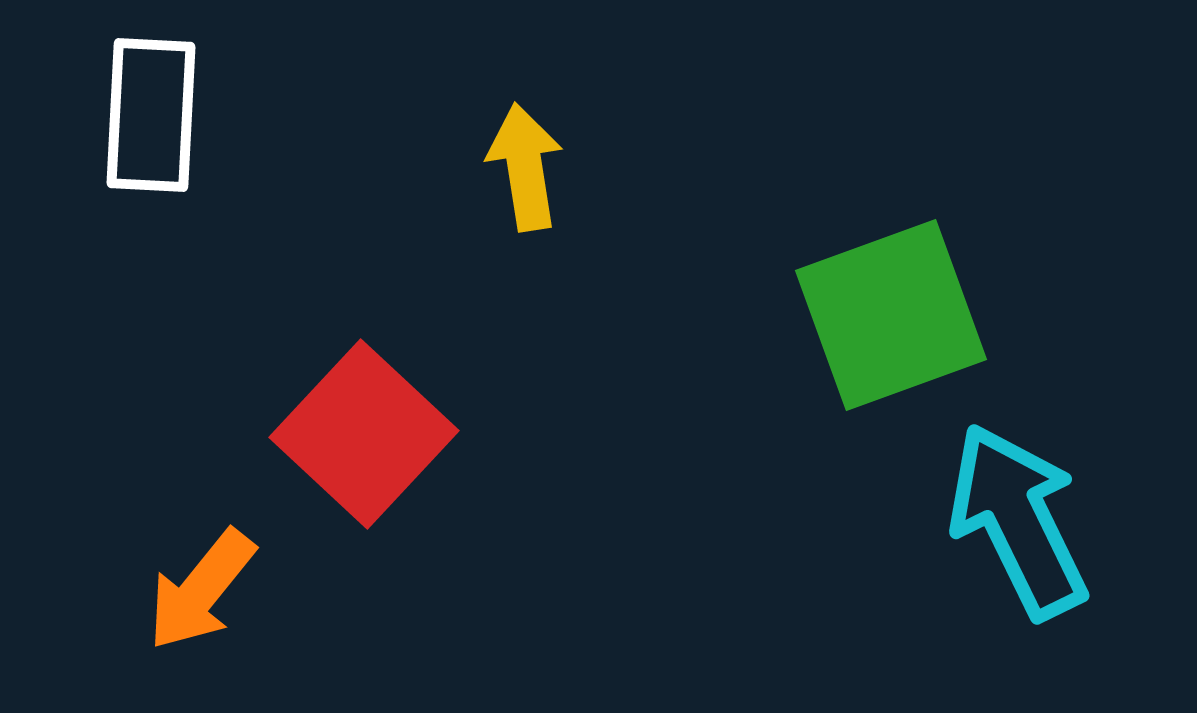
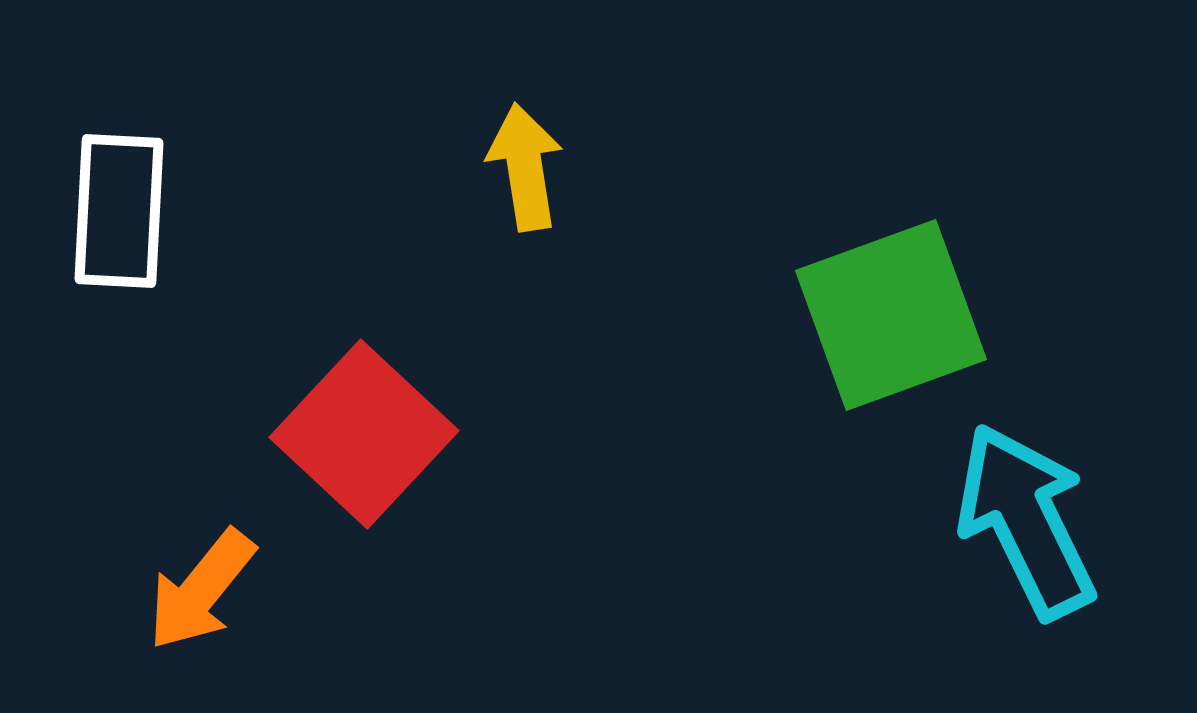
white rectangle: moved 32 px left, 96 px down
cyan arrow: moved 8 px right
